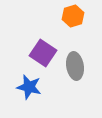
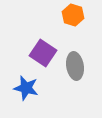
orange hexagon: moved 1 px up; rotated 25 degrees counterclockwise
blue star: moved 3 px left, 1 px down
